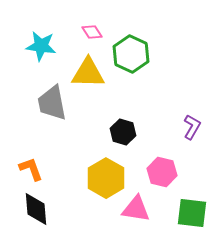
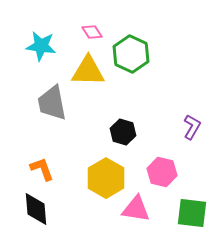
yellow triangle: moved 2 px up
orange L-shape: moved 11 px right
